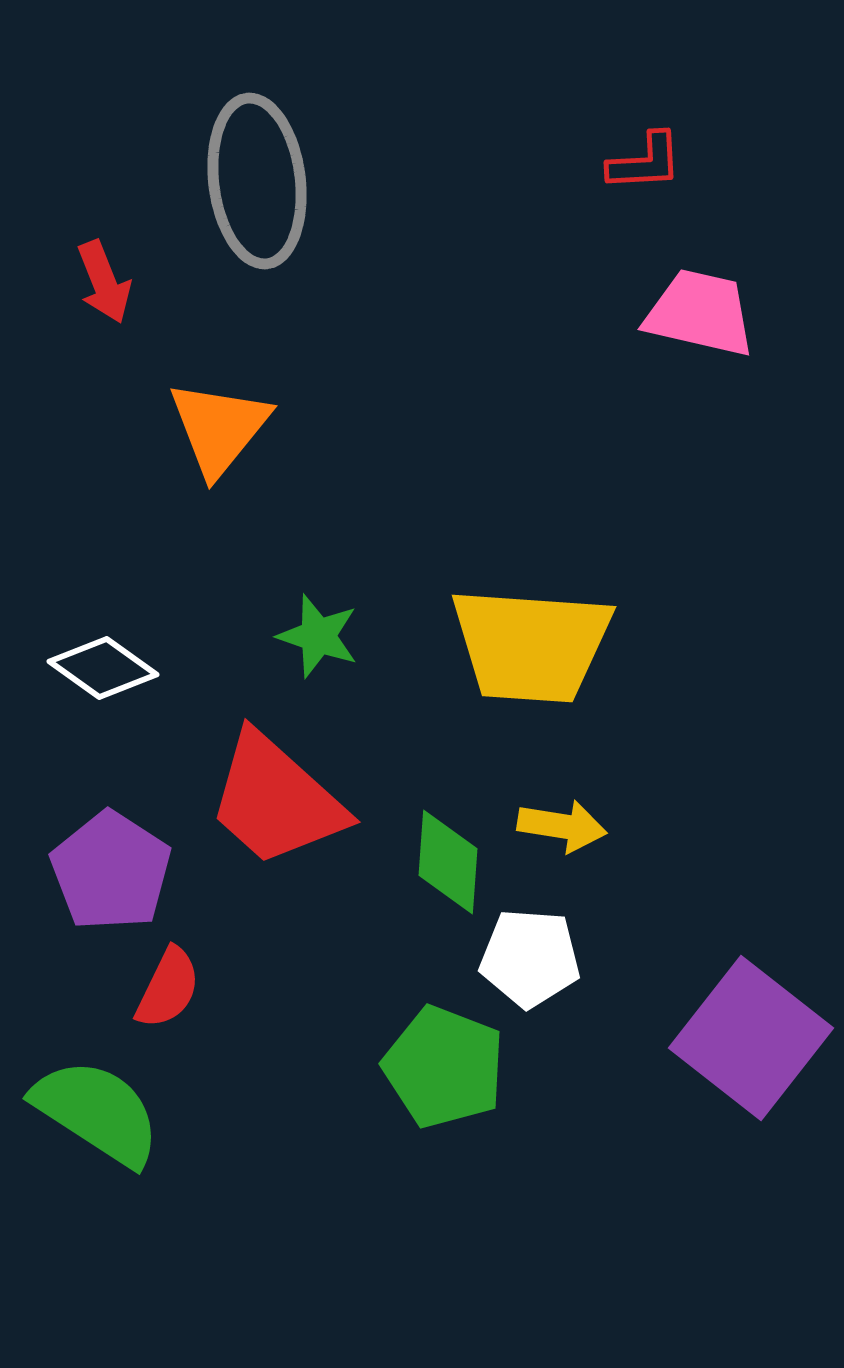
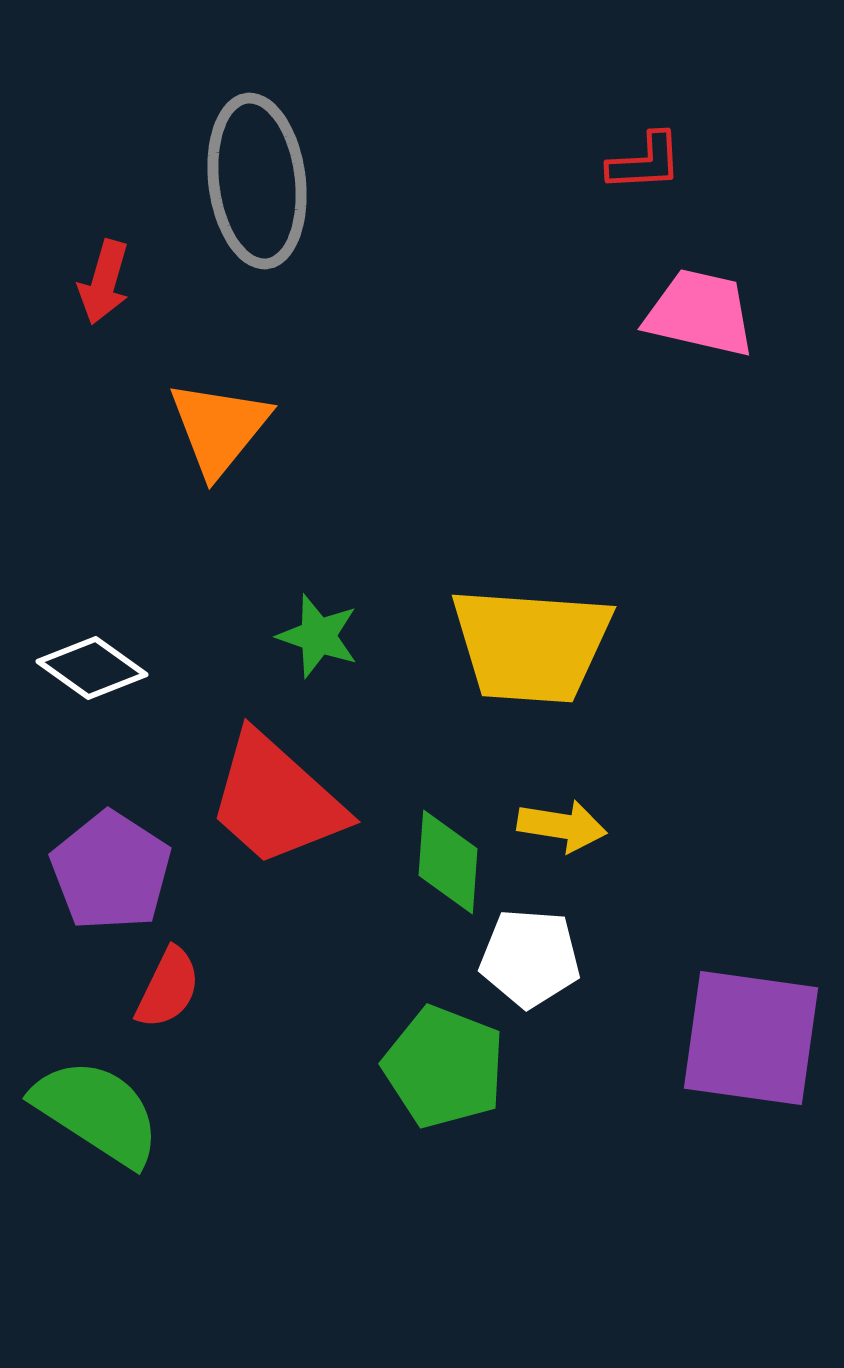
red arrow: rotated 38 degrees clockwise
white diamond: moved 11 px left
purple square: rotated 30 degrees counterclockwise
